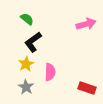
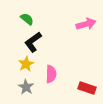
pink semicircle: moved 1 px right, 2 px down
